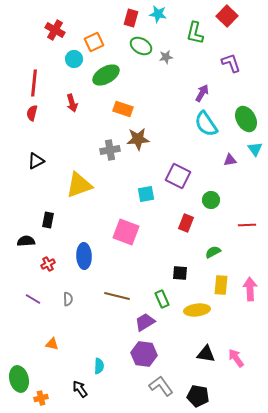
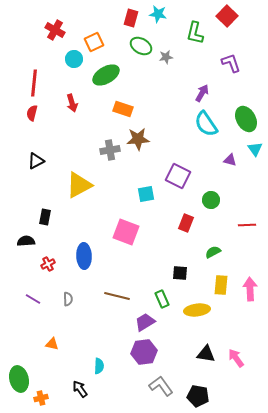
purple triangle at (230, 160): rotated 24 degrees clockwise
yellow triangle at (79, 185): rotated 8 degrees counterclockwise
black rectangle at (48, 220): moved 3 px left, 3 px up
purple hexagon at (144, 354): moved 2 px up; rotated 15 degrees counterclockwise
